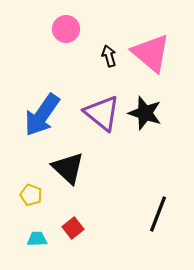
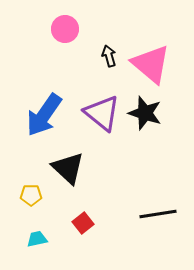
pink circle: moved 1 px left
pink triangle: moved 11 px down
blue arrow: moved 2 px right
yellow pentagon: rotated 20 degrees counterclockwise
black line: rotated 60 degrees clockwise
red square: moved 10 px right, 5 px up
cyan trapezoid: rotated 10 degrees counterclockwise
